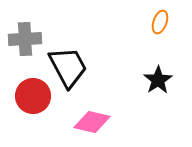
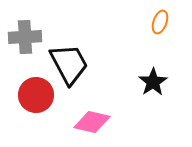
gray cross: moved 2 px up
black trapezoid: moved 1 px right, 3 px up
black star: moved 5 px left, 2 px down
red circle: moved 3 px right, 1 px up
